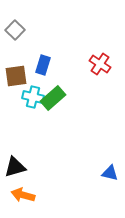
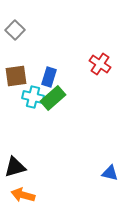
blue rectangle: moved 6 px right, 12 px down
